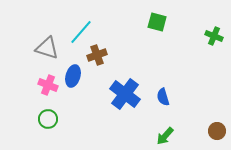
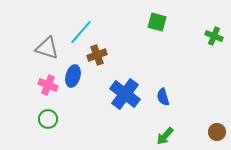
brown circle: moved 1 px down
